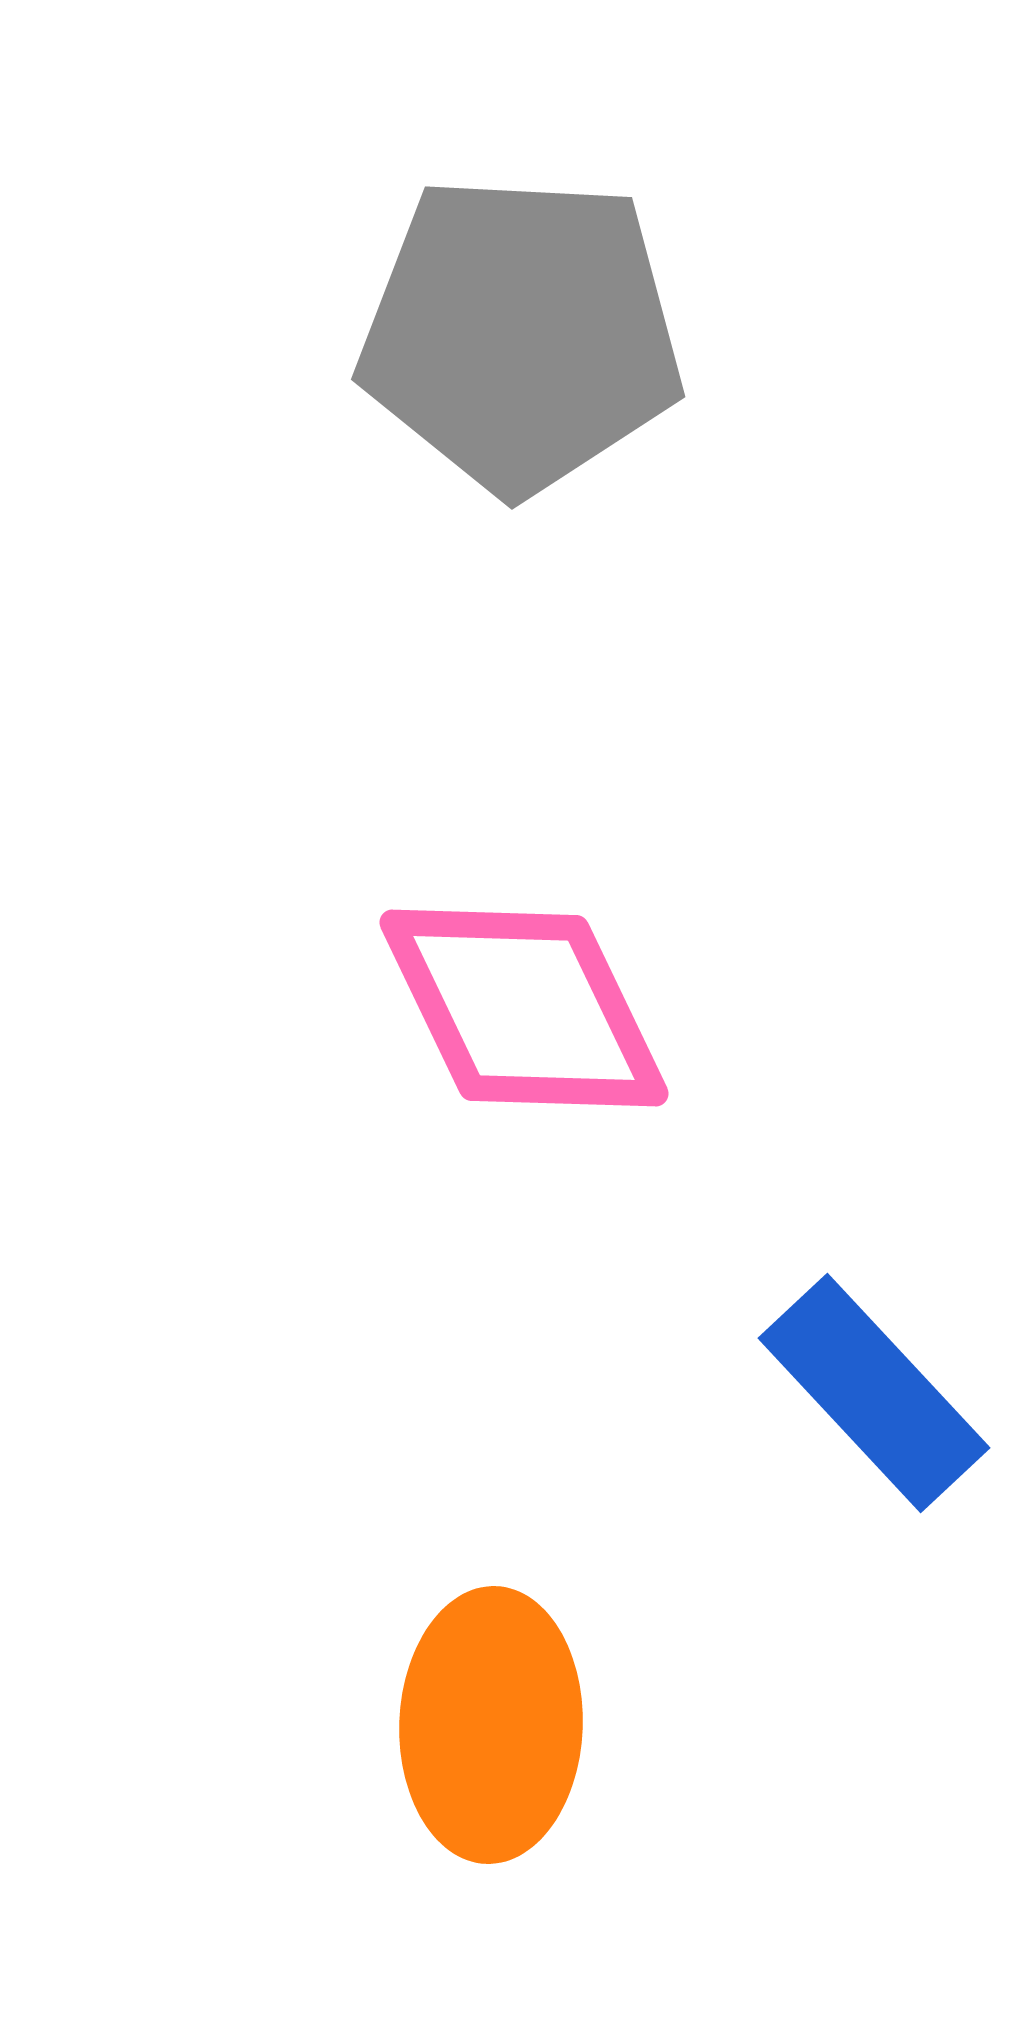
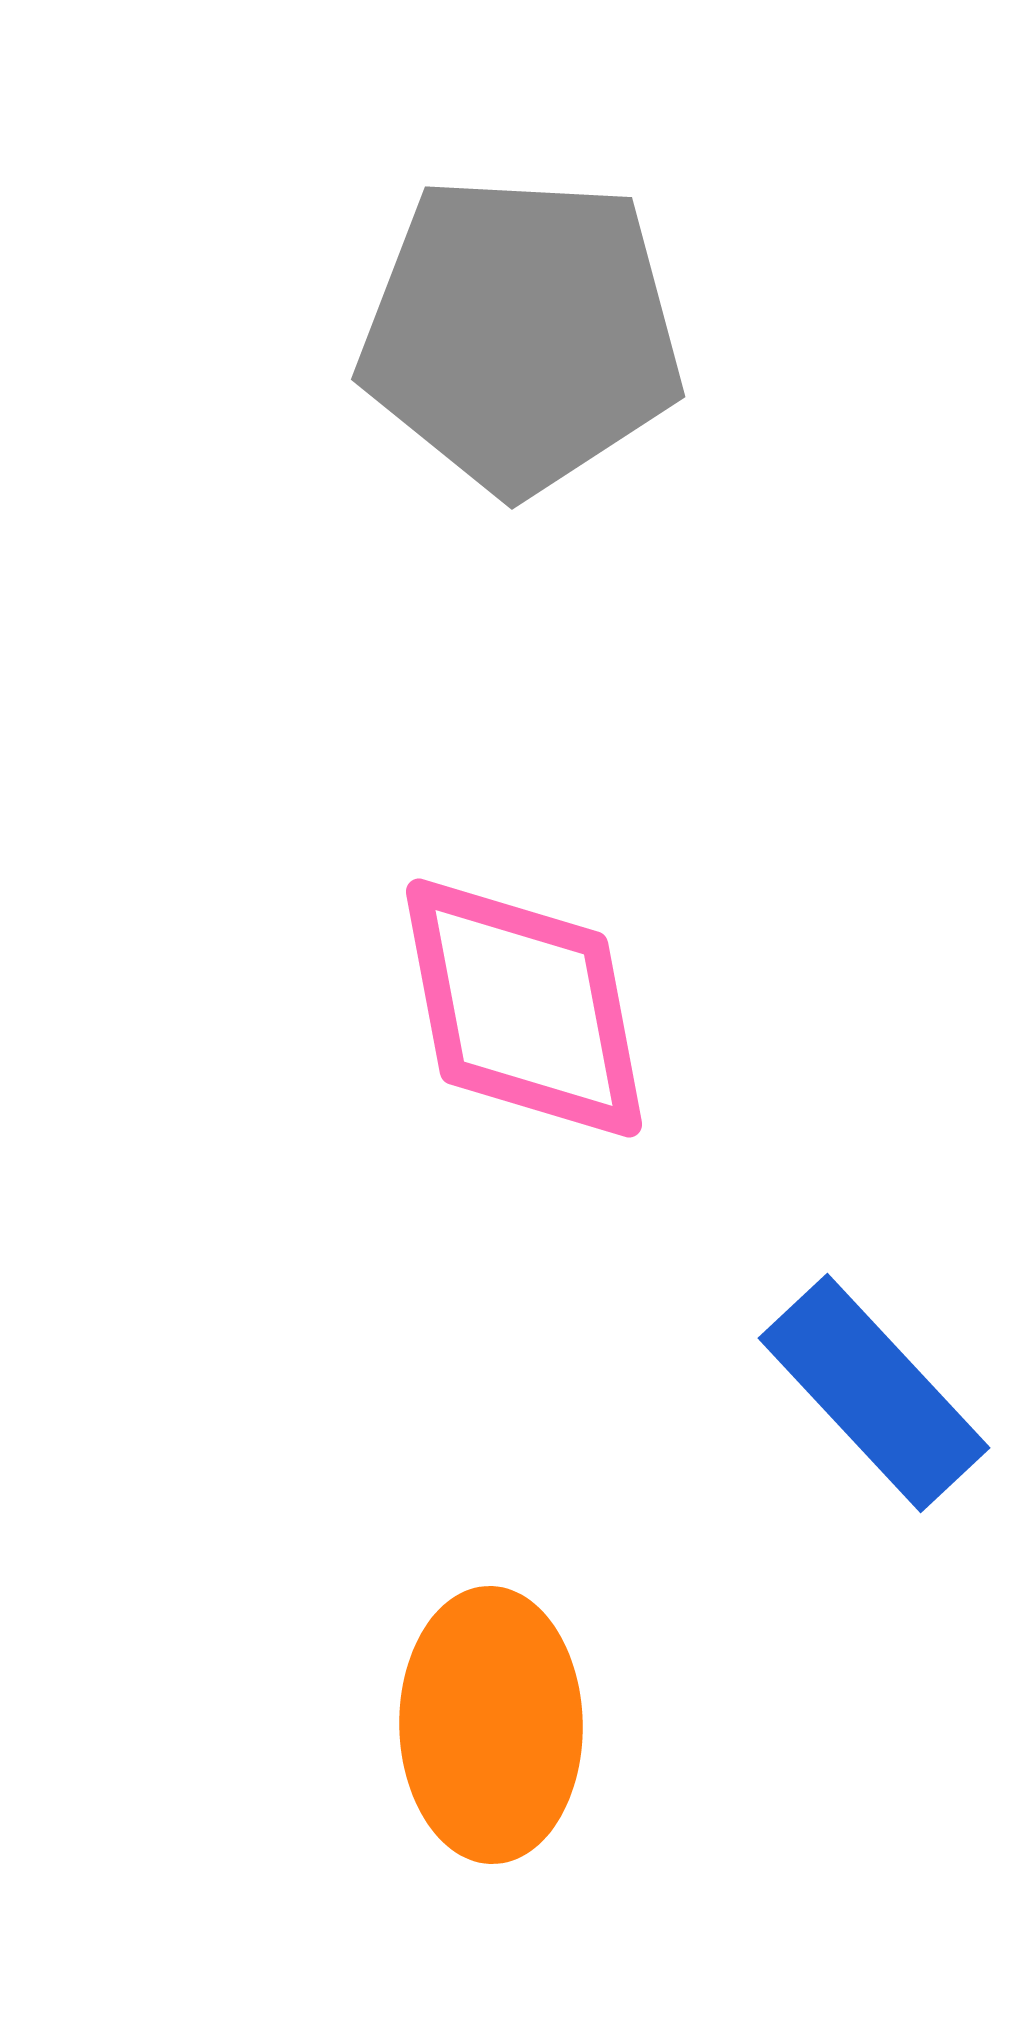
pink diamond: rotated 15 degrees clockwise
orange ellipse: rotated 3 degrees counterclockwise
